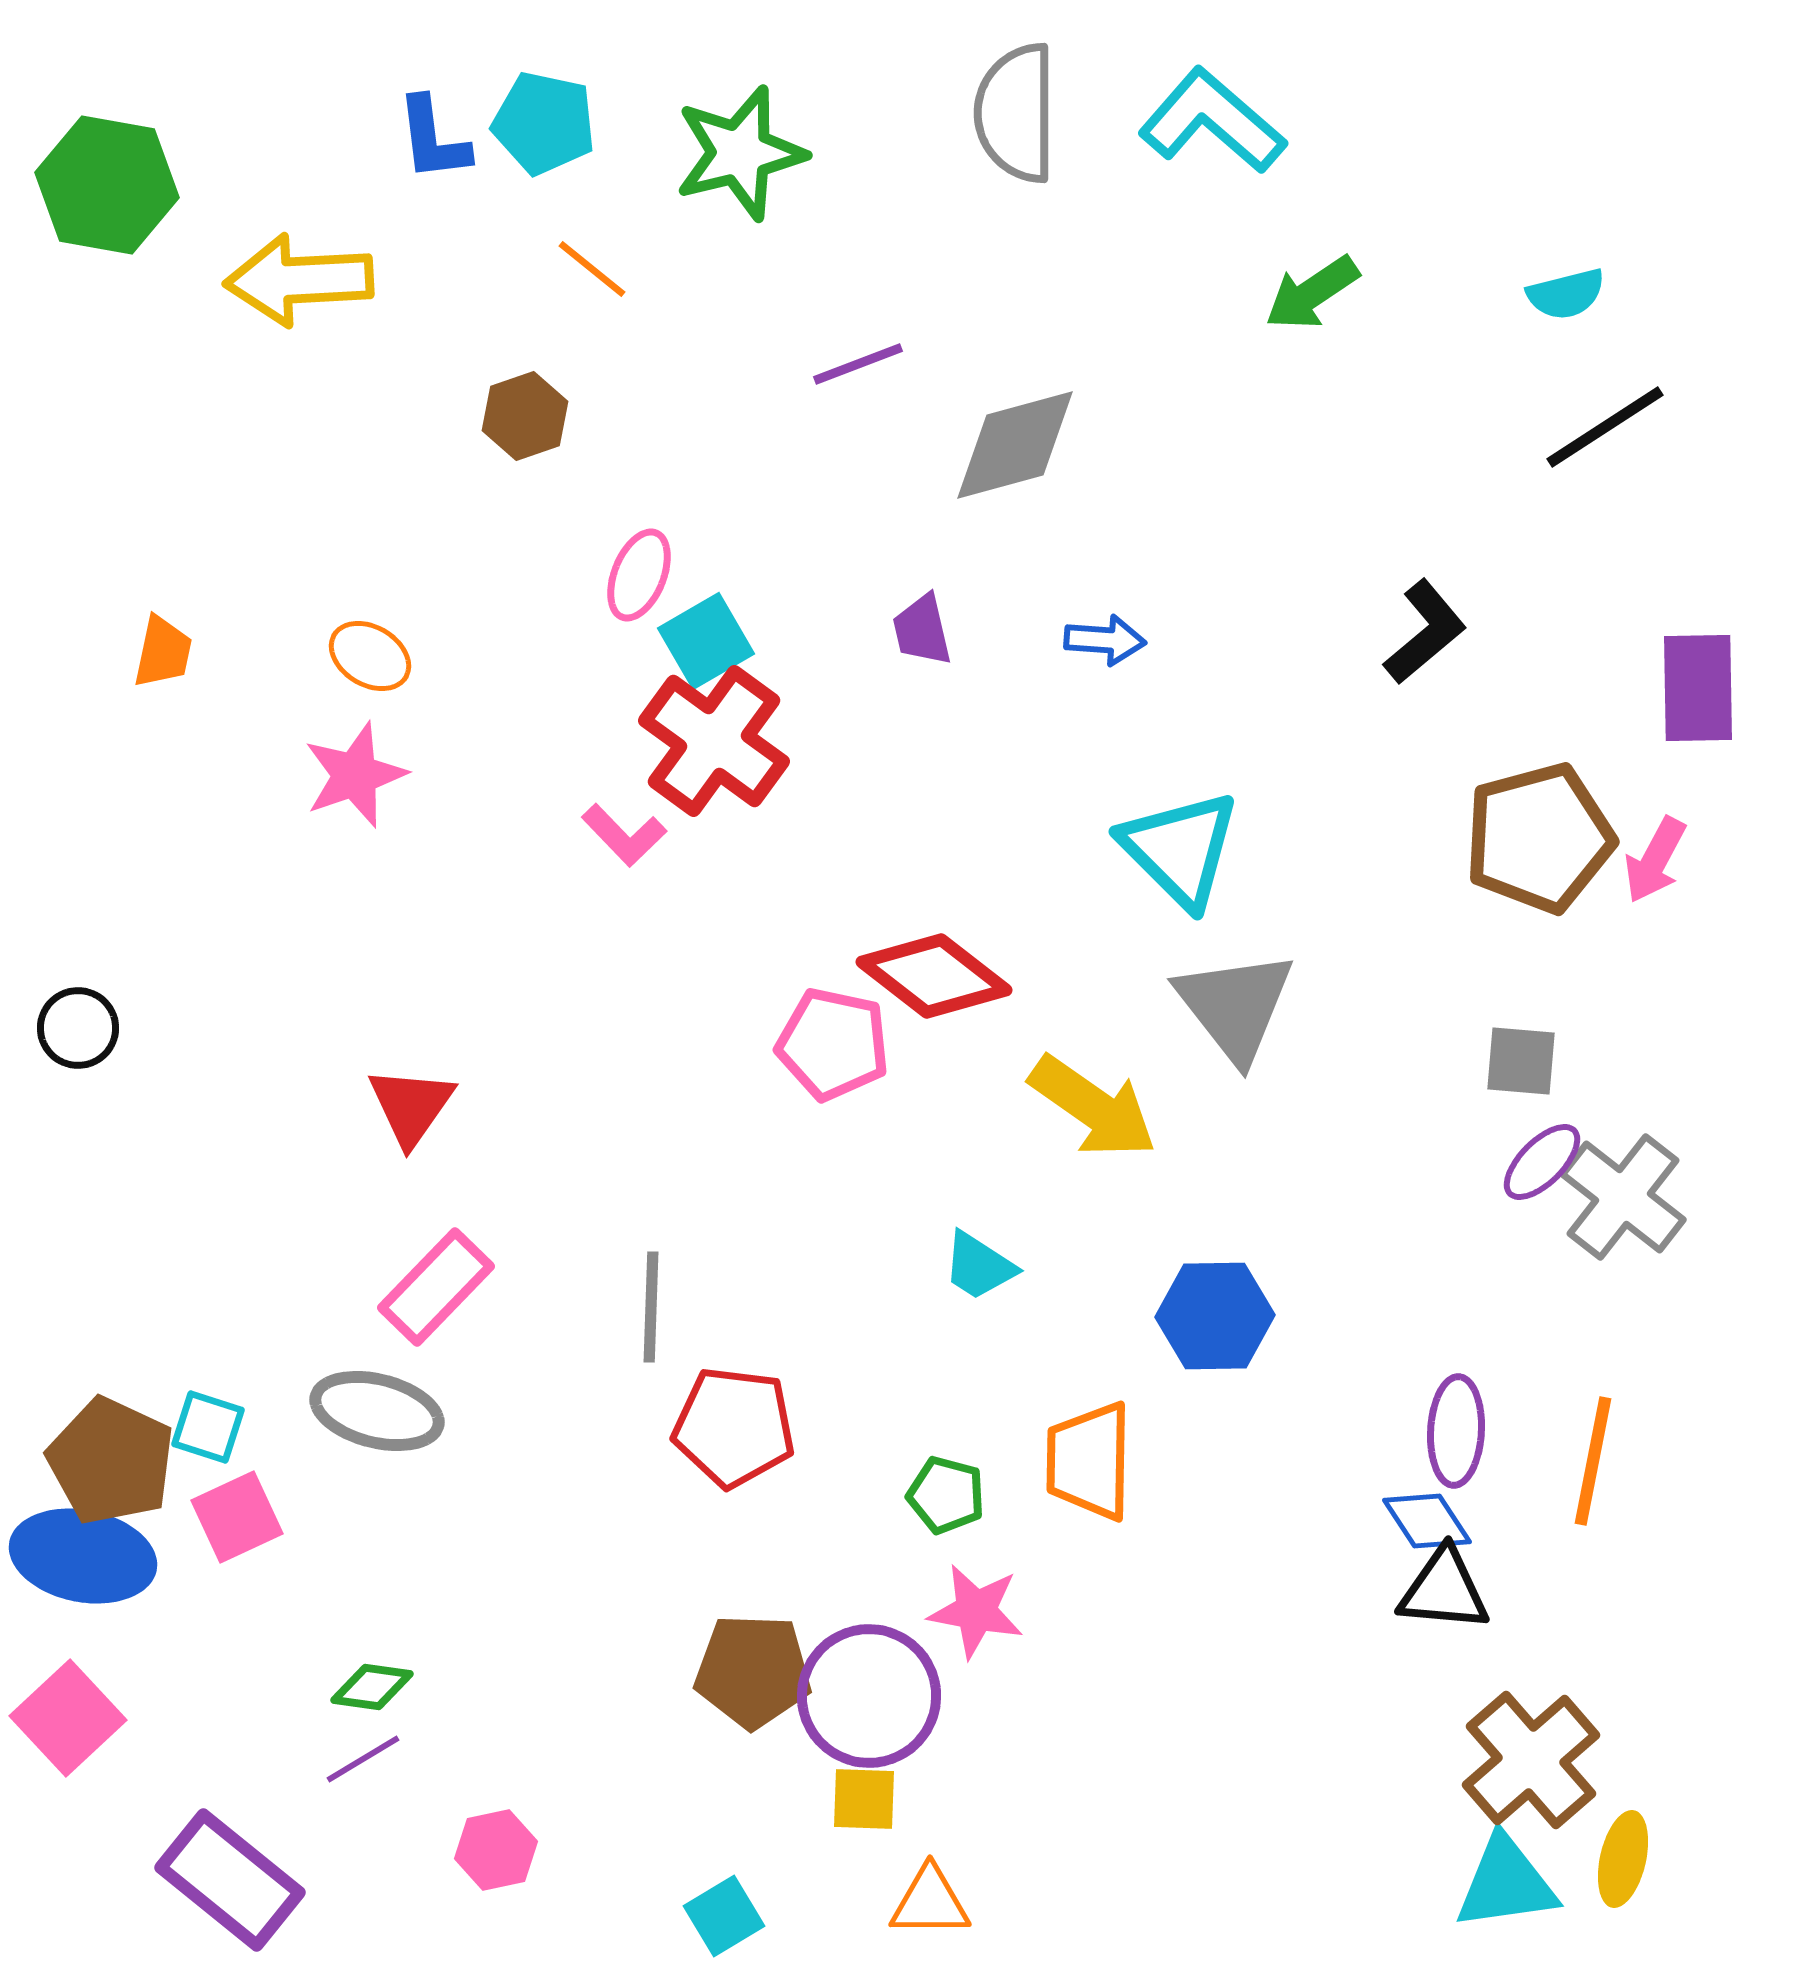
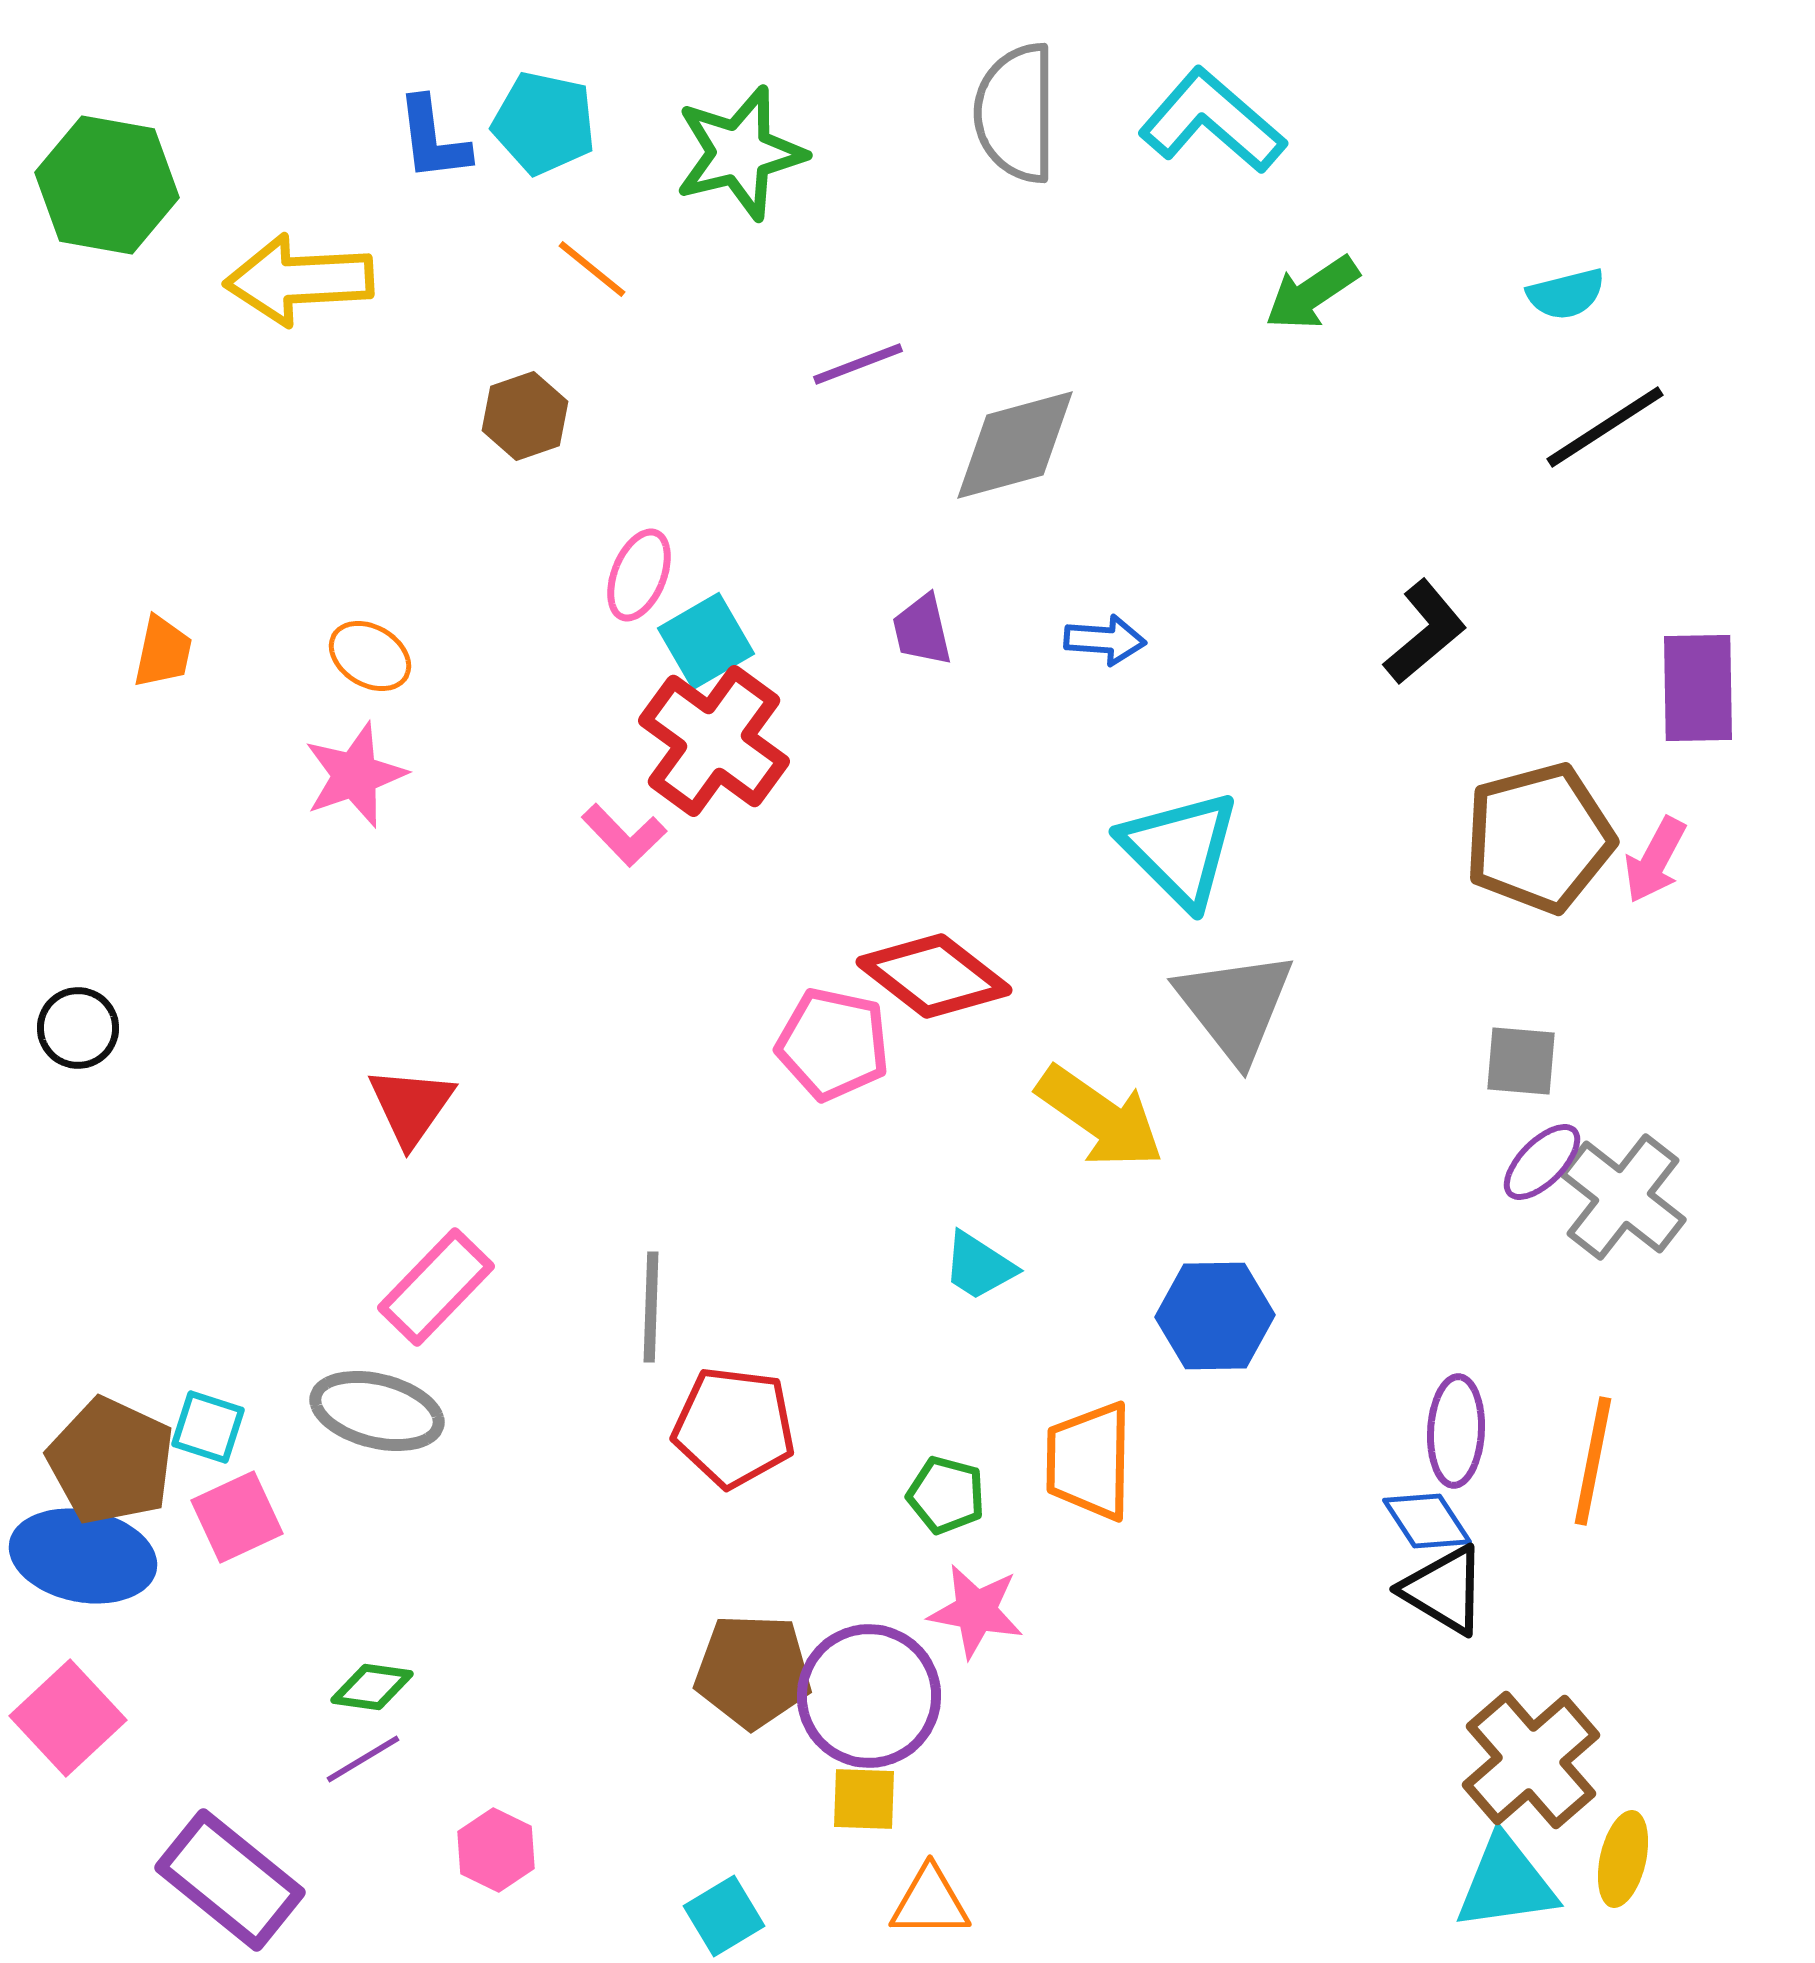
yellow arrow at (1093, 1107): moved 7 px right, 10 px down
black triangle at (1444, 1590): rotated 26 degrees clockwise
pink hexagon at (496, 1850): rotated 22 degrees counterclockwise
